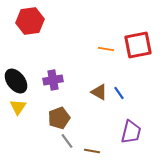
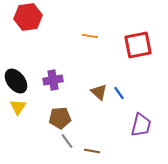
red hexagon: moved 2 px left, 4 px up
orange line: moved 16 px left, 13 px up
brown triangle: rotated 12 degrees clockwise
brown pentagon: moved 1 px right; rotated 15 degrees clockwise
purple trapezoid: moved 10 px right, 7 px up
